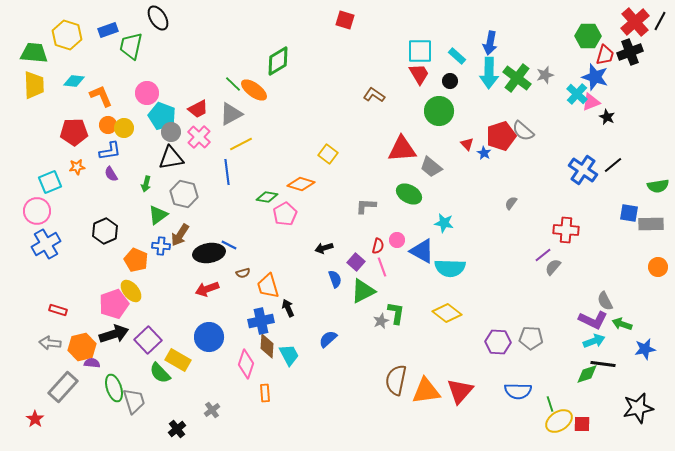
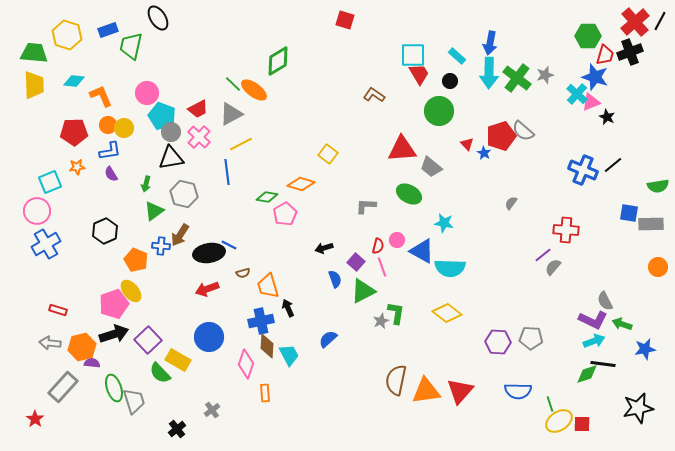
cyan square at (420, 51): moved 7 px left, 4 px down
blue cross at (583, 170): rotated 12 degrees counterclockwise
green triangle at (158, 215): moved 4 px left, 4 px up
